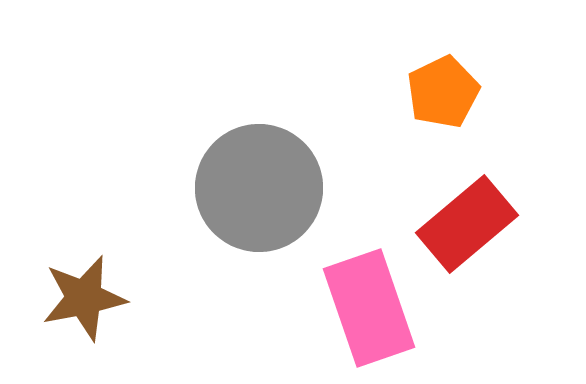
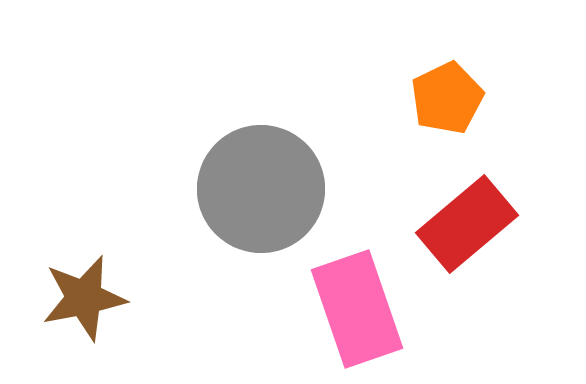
orange pentagon: moved 4 px right, 6 px down
gray circle: moved 2 px right, 1 px down
pink rectangle: moved 12 px left, 1 px down
